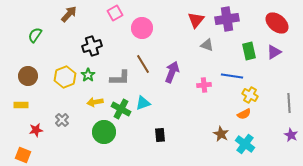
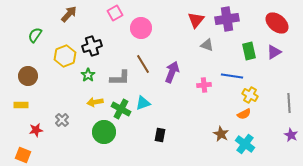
pink circle: moved 1 px left
yellow hexagon: moved 21 px up
black rectangle: rotated 16 degrees clockwise
